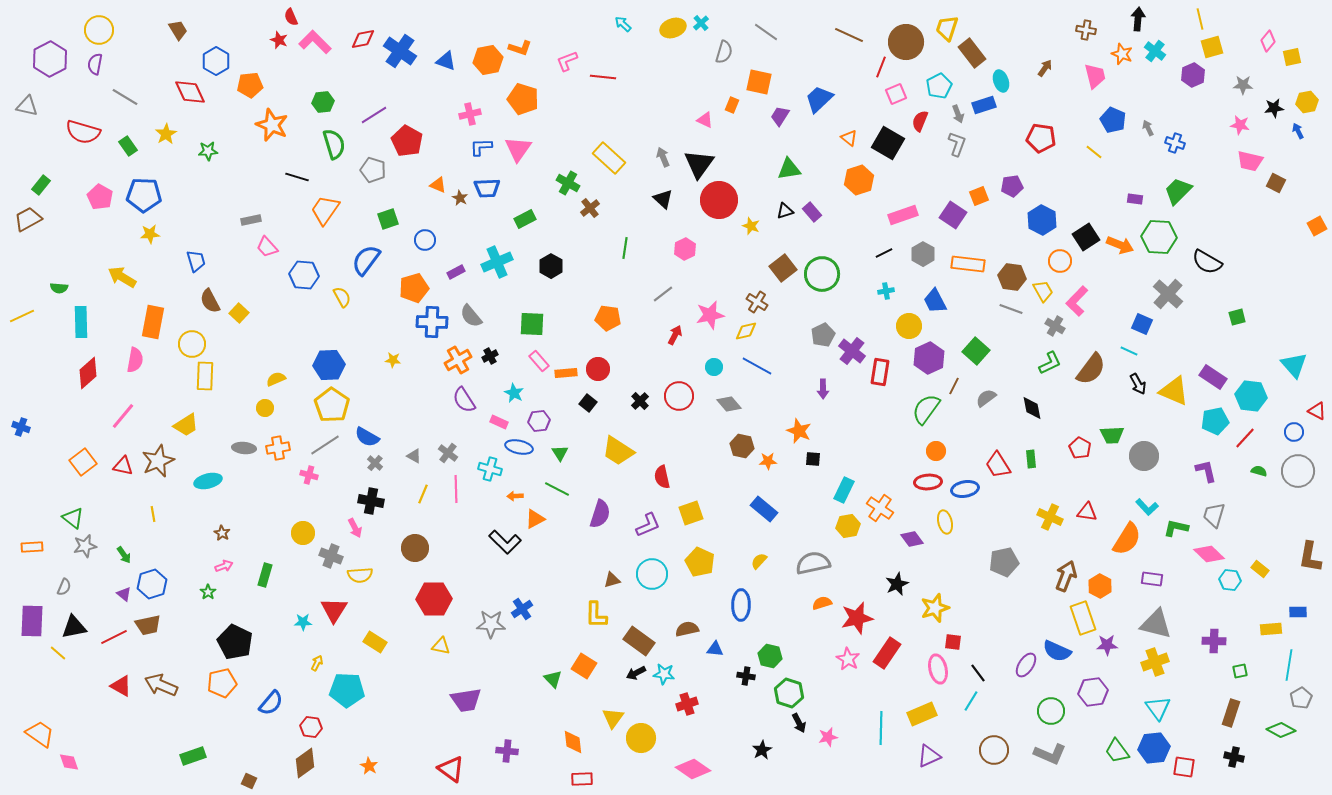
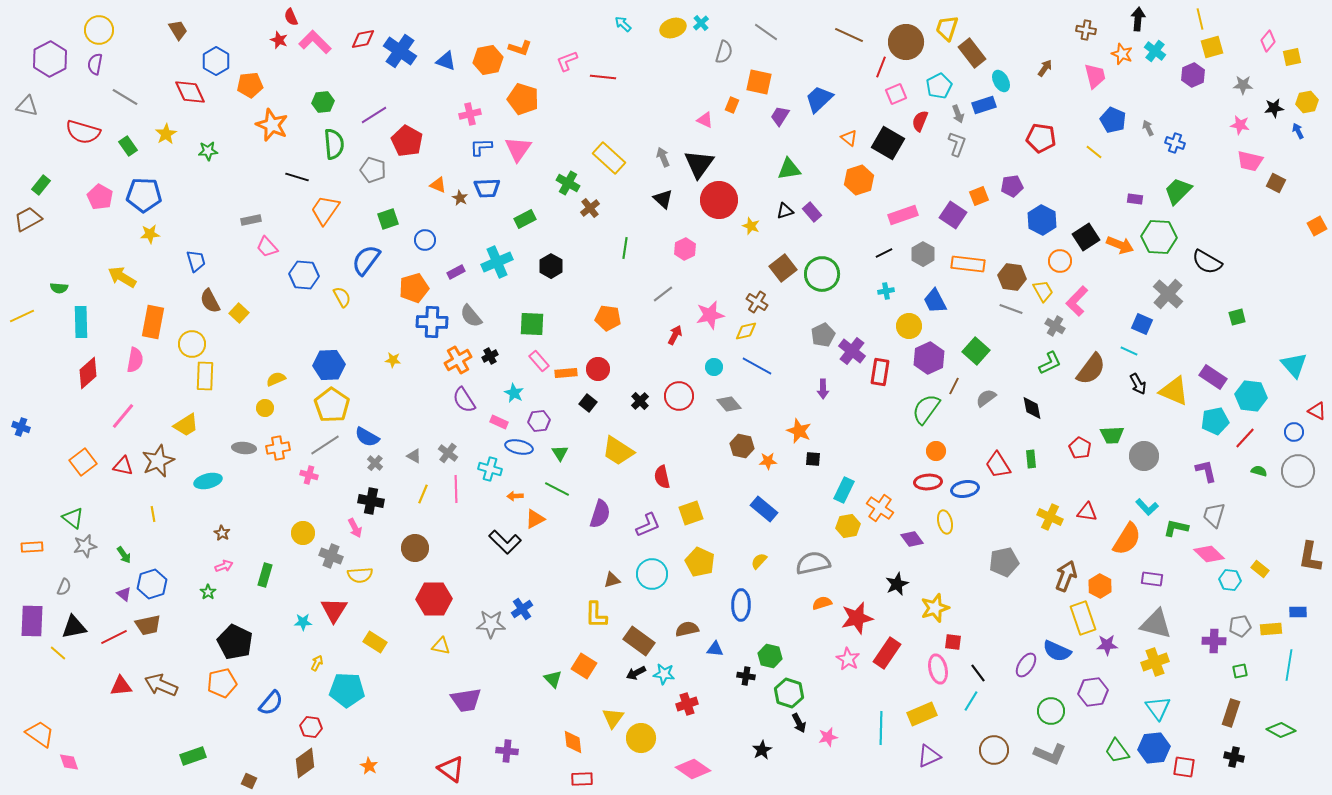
cyan ellipse at (1001, 81): rotated 10 degrees counterclockwise
green semicircle at (334, 144): rotated 12 degrees clockwise
red triangle at (121, 686): rotated 35 degrees counterclockwise
gray pentagon at (1301, 698): moved 61 px left, 72 px up; rotated 20 degrees clockwise
